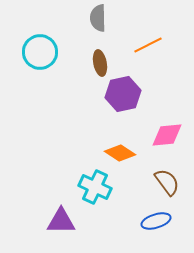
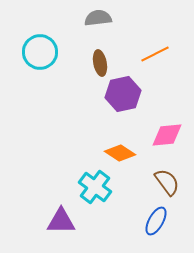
gray semicircle: rotated 84 degrees clockwise
orange line: moved 7 px right, 9 px down
cyan cross: rotated 12 degrees clockwise
blue ellipse: rotated 44 degrees counterclockwise
